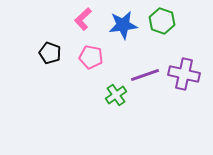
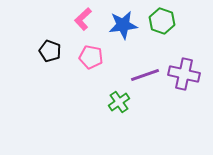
black pentagon: moved 2 px up
green cross: moved 3 px right, 7 px down
